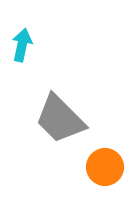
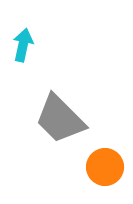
cyan arrow: moved 1 px right
